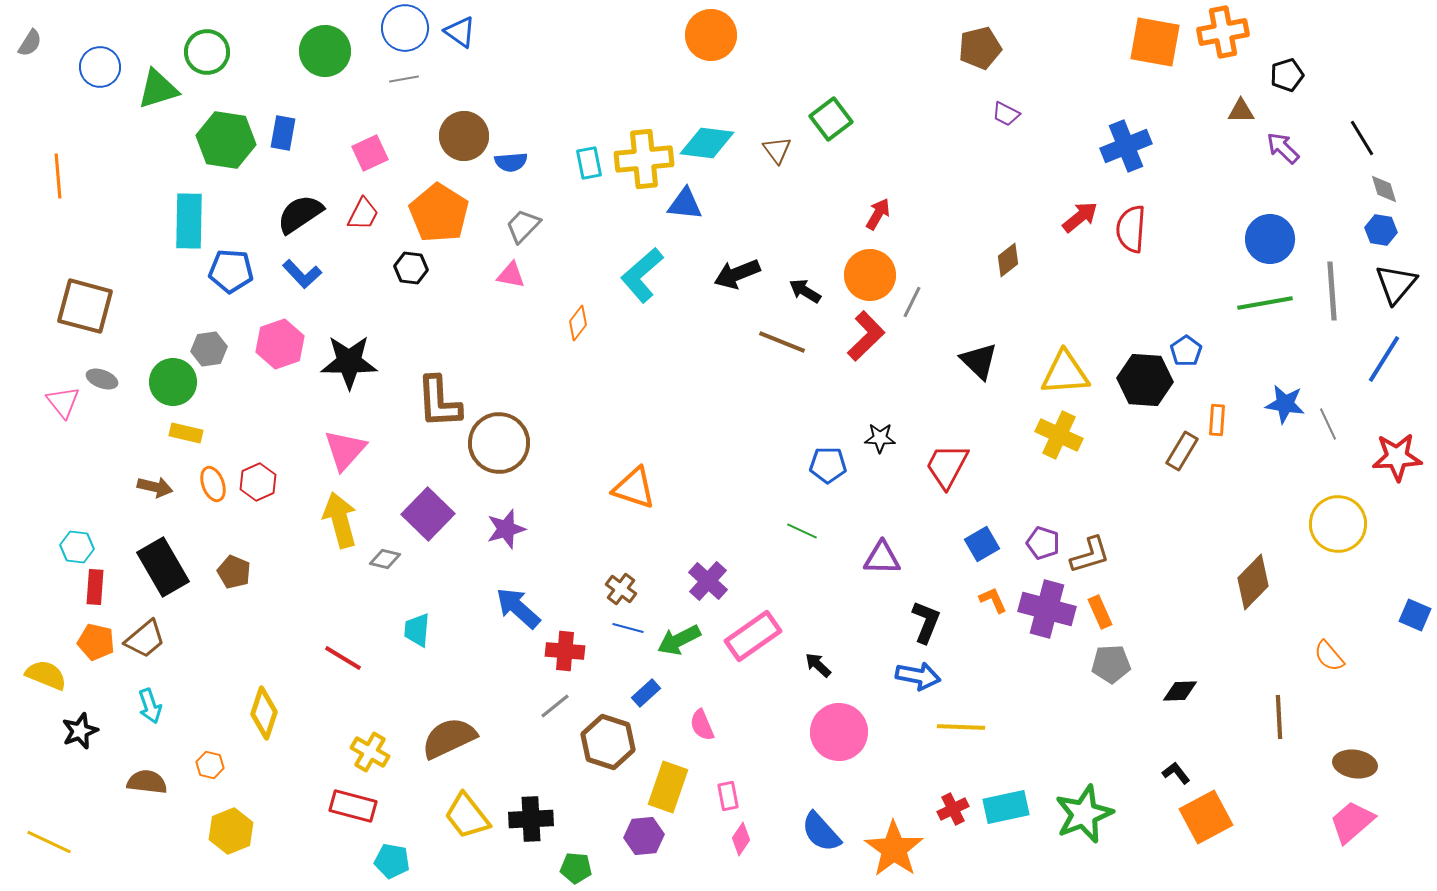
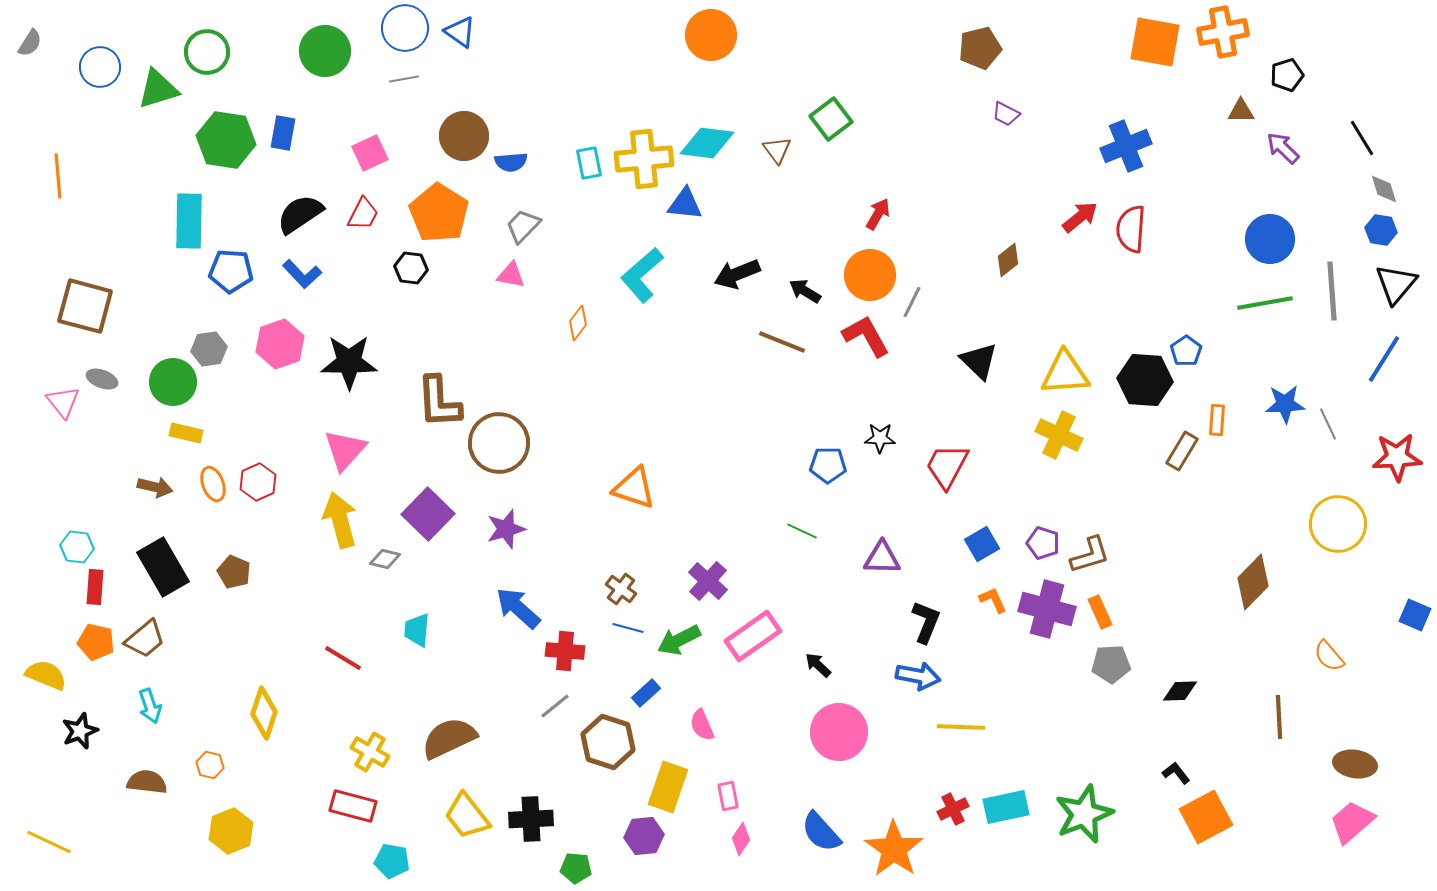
red L-shape at (866, 336): rotated 75 degrees counterclockwise
blue star at (1285, 404): rotated 12 degrees counterclockwise
